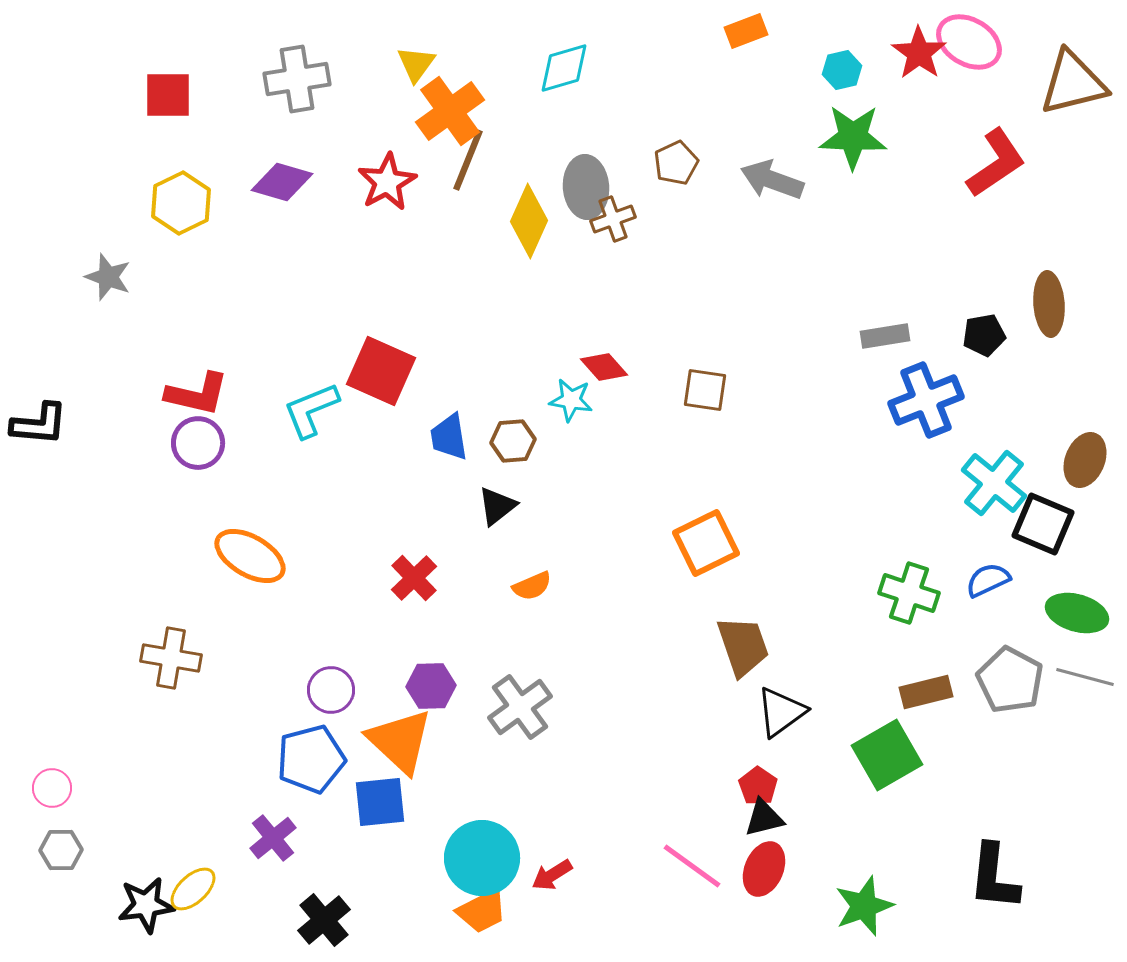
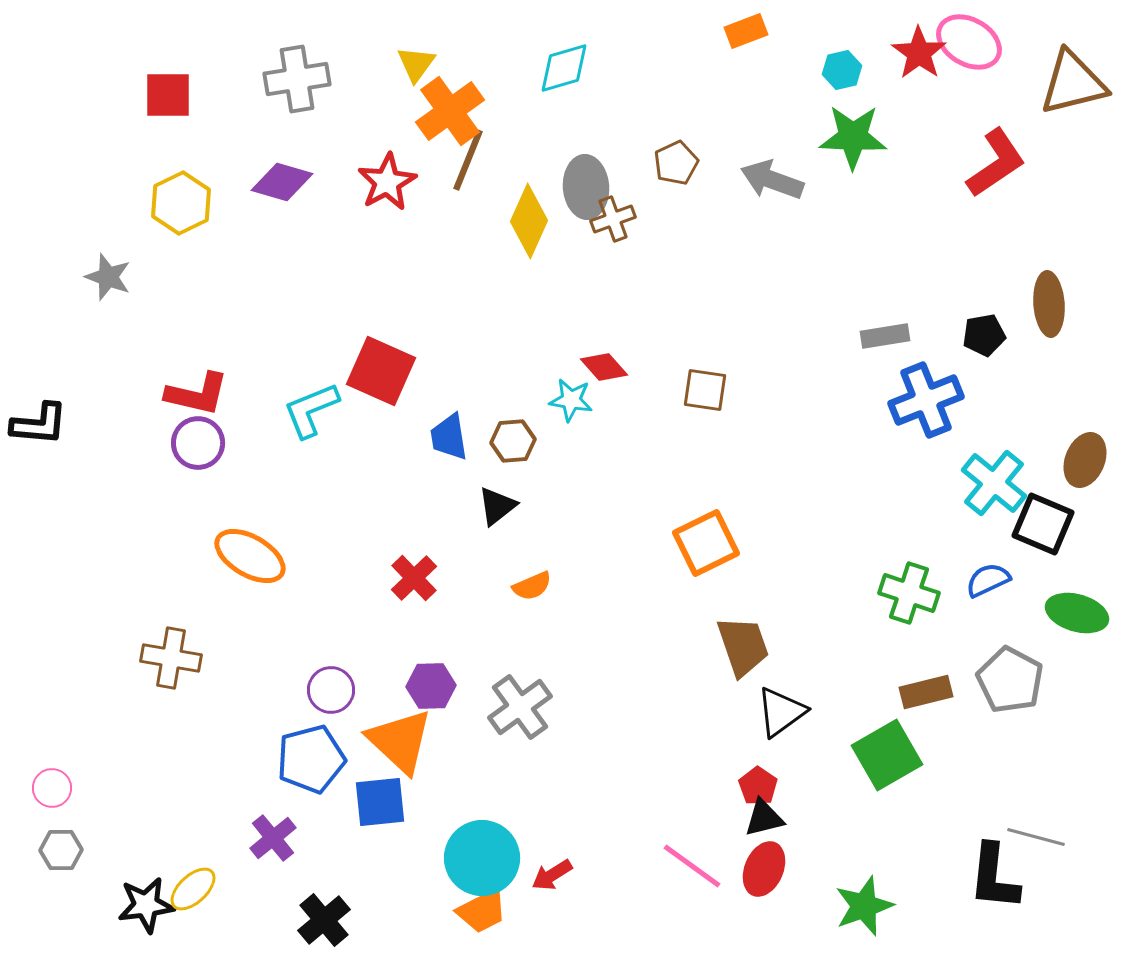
gray line at (1085, 677): moved 49 px left, 160 px down
